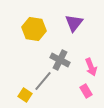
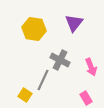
gray line: moved 1 px up; rotated 15 degrees counterclockwise
pink rectangle: moved 7 px down
